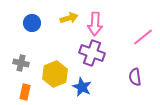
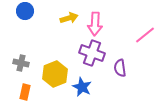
blue circle: moved 7 px left, 12 px up
pink line: moved 2 px right, 2 px up
purple semicircle: moved 15 px left, 9 px up
